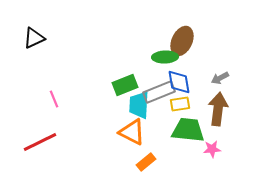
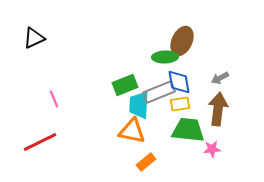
orange triangle: moved 1 px up; rotated 16 degrees counterclockwise
